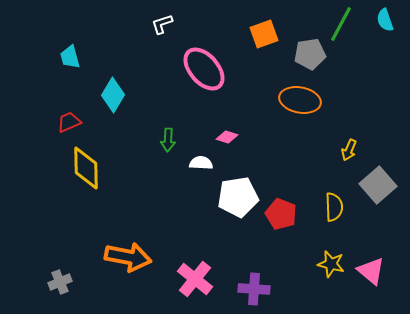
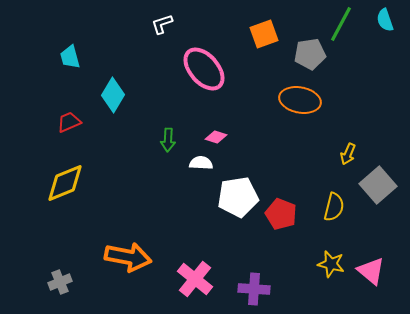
pink diamond: moved 11 px left
yellow arrow: moved 1 px left, 4 px down
yellow diamond: moved 21 px left, 15 px down; rotated 69 degrees clockwise
yellow semicircle: rotated 16 degrees clockwise
